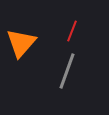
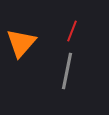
gray line: rotated 9 degrees counterclockwise
